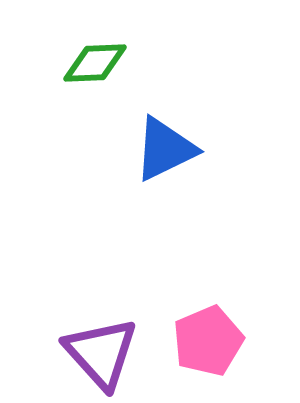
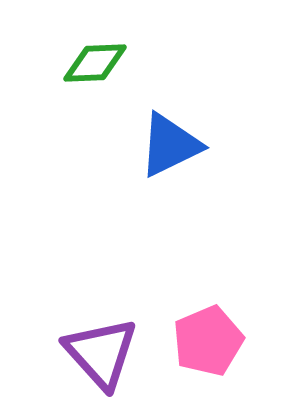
blue triangle: moved 5 px right, 4 px up
